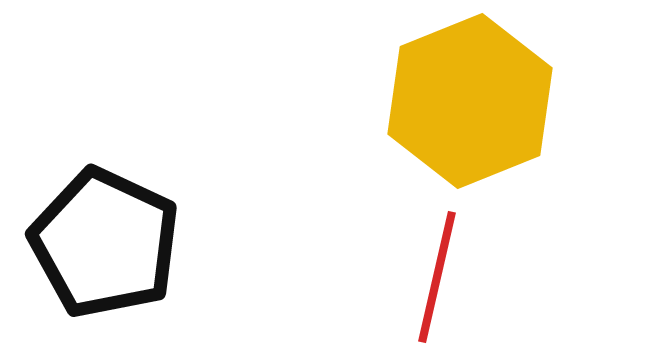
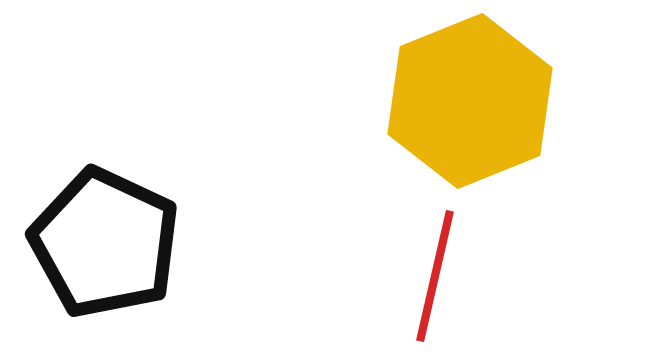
red line: moved 2 px left, 1 px up
